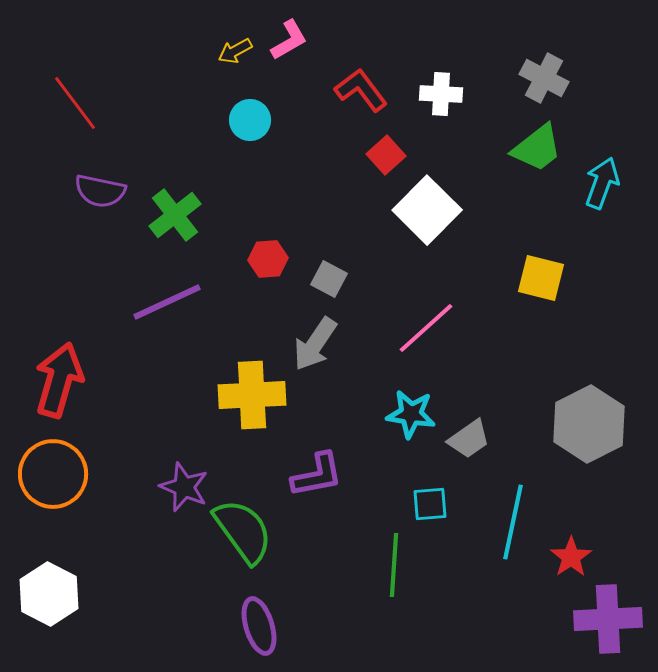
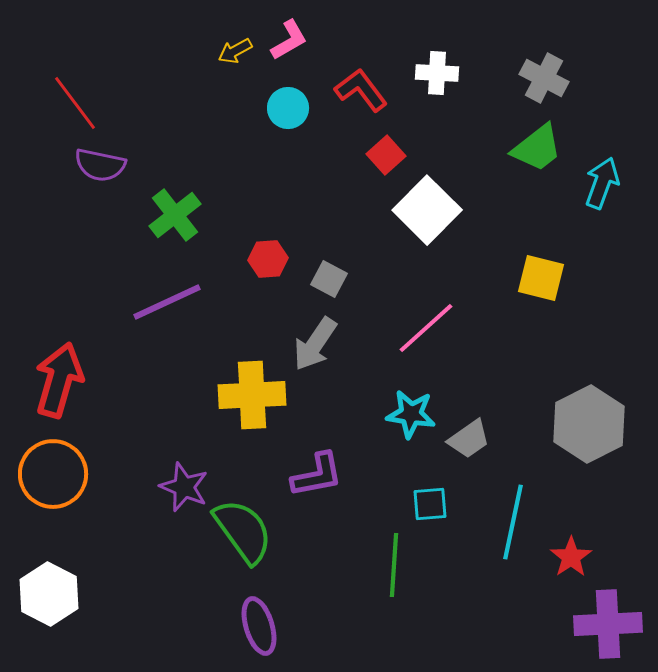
white cross: moved 4 px left, 21 px up
cyan circle: moved 38 px right, 12 px up
purple semicircle: moved 26 px up
purple cross: moved 5 px down
